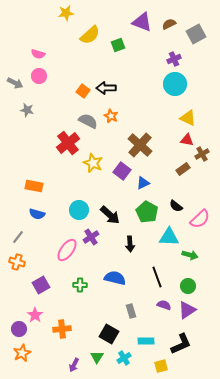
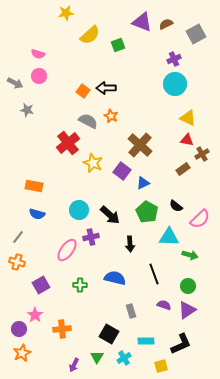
brown semicircle at (169, 24): moved 3 px left
purple cross at (91, 237): rotated 21 degrees clockwise
black line at (157, 277): moved 3 px left, 3 px up
